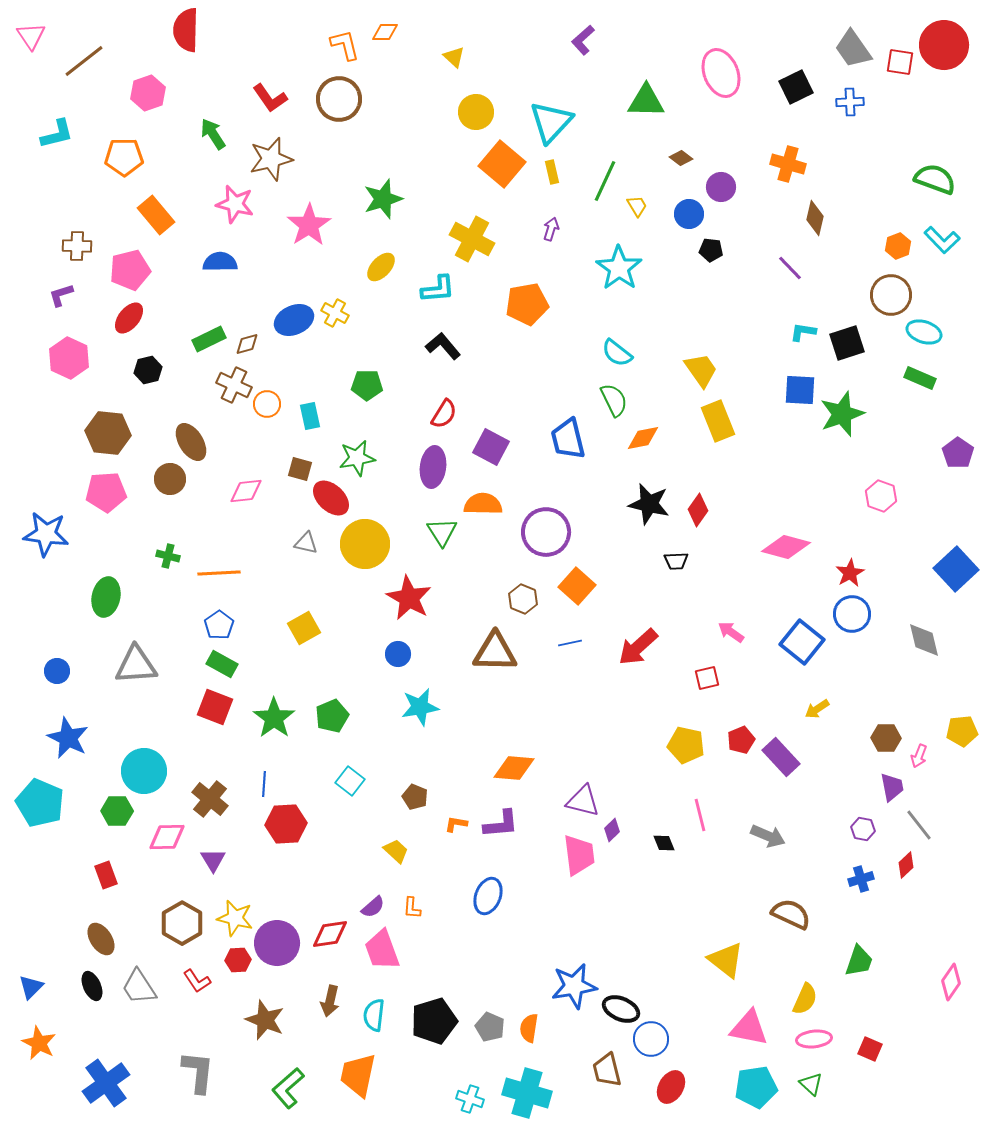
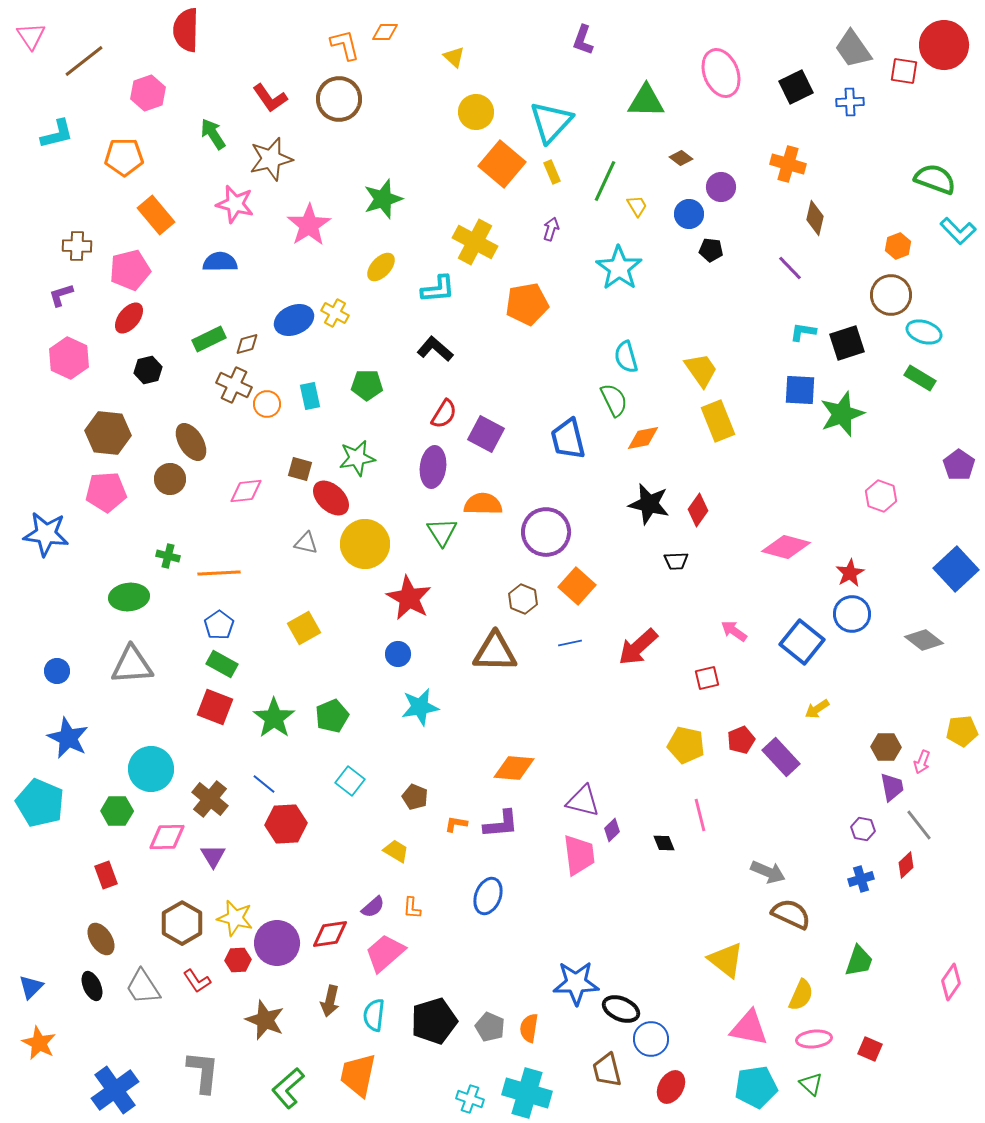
purple L-shape at (583, 40): rotated 28 degrees counterclockwise
red square at (900, 62): moved 4 px right, 9 px down
yellow rectangle at (552, 172): rotated 10 degrees counterclockwise
yellow cross at (472, 239): moved 3 px right, 3 px down
cyan L-shape at (942, 240): moved 16 px right, 9 px up
black L-shape at (443, 346): moved 8 px left, 3 px down; rotated 9 degrees counterclockwise
cyan semicircle at (617, 353): moved 9 px right, 4 px down; rotated 36 degrees clockwise
green rectangle at (920, 378): rotated 8 degrees clockwise
cyan rectangle at (310, 416): moved 20 px up
purple square at (491, 447): moved 5 px left, 13 px up
purple pentagon at (958, 453): moved 1 px right, 12 px down
green ellipse at (106, 597): moved 23 px right; rotated 72 degrees clockwise
pink arrow at (731, 632): moved 3 px right, 1 px up
gray diamond at (924, 640): rotated 39 degrees counterclockwise
gray triangle at (136, 665): moved 4 px left
brown hexagon at (886, 738): moved 9 px down
pink arrow at (919, 756): moved 3 px right, 6 px down
cyan circle at (144, 771): moved 7 px right, 2 px up
blue line at (264, 784): rotated 55 degrees counterclockwise
gray arrow at (768, 836): moved 36 px down
yellow trapezoid at (396, 851): rotated 12 degrees counterclockwise
purple triangle at (213, 860): moved 4 px up
pink trapezoid at (382, 950): moved 3 px right, 3 px down; rotated 69 degrees clockwise
blue star at (574, 986): moved 2 px right, 3 px up; rotated 9 degrees clockwise
gray trapezoid at (139, 987): moved 4 px right
yellow semicircle at (805, 999): moved 4 px left, 4 px up
gray L-shape at (198, 1072): moved 5 px right
blue cross at (106, 1083): moved 9 px right, 7 px down
